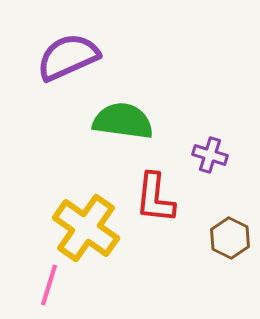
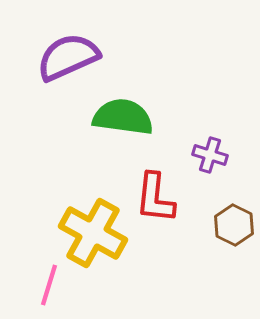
green semicircle: moved 4 px up
yellow cross: moved 7 px right, 5 px down; rotated 6 degrees counterclockwise
brown hexagon: moved 4 px right, 13 px up
